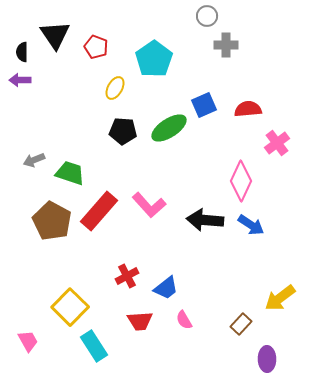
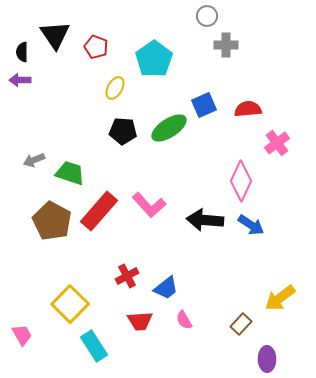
yellow square: moved 3 px up
pink trapezoid: moved 6 px left, 6 px up
